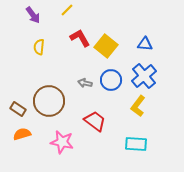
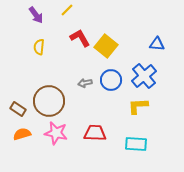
purple arrow: moved 3 px right
blue triangle: moved 12 px right
gray arrow: rotated 24 degrees counterclockwise
yellow L-shape: rotated 50 degrees clockwise
red trapezoid: moved 12 px down; rotated 35 degrees counterclockwise
pink star: moved 6 px left, 9 px up
